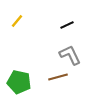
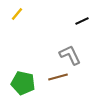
yellow line: moved 7 px up
black line: moved 15 px right, 4 px up
green pentagon: moved 4 px right, 1 px down
